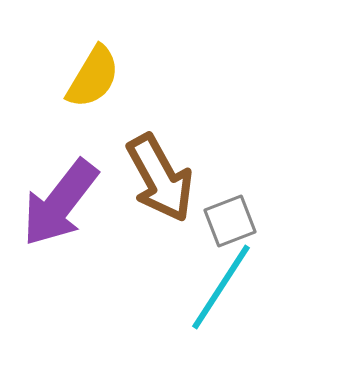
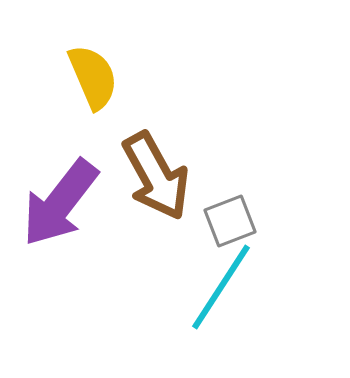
yellow semicircle: rotated 54 degrees counterclockwise
brown arrow: moved 4 px left, 2 px up
